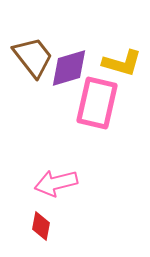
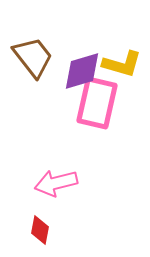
yellow L-shape: moved 1 px down
purple diamond: moved 13 px right, 3 px down
red diamond: moved 1 px left, 4 px down
